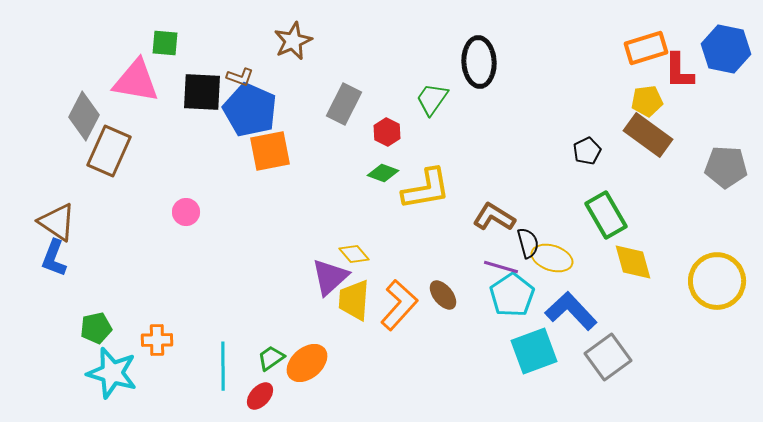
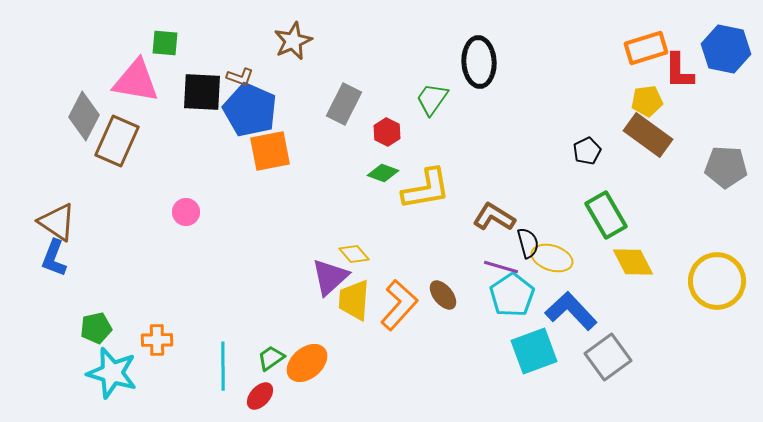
brown rectangle at (109, 151): moved 8 px right, 10 px up
yellow diamond at (633, 262): rotated 12 degrees counterclockwise
